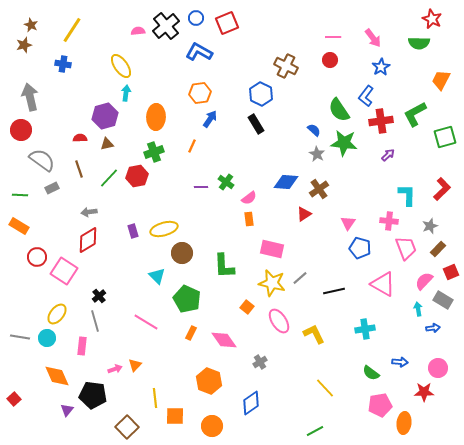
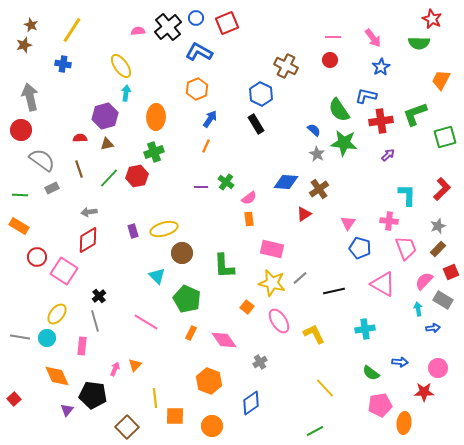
black cross at (166, 26): moved 2 px right, 1 px down
orange hexagon at (200, 93): moved 3 px left, 4 px up; rotated 15 degrees counterclockwise
blue L-shape at (366, 96): rotated 65 degrees clockwise
green L-shape at (415, 114): rotated 8 degrees clockwise
orange line at (192, 146): moved 14 px right
gray star at (430, 226): moved 8 px right
pink arrow at (115, 369): rotated 48 degrees counterclockwise
